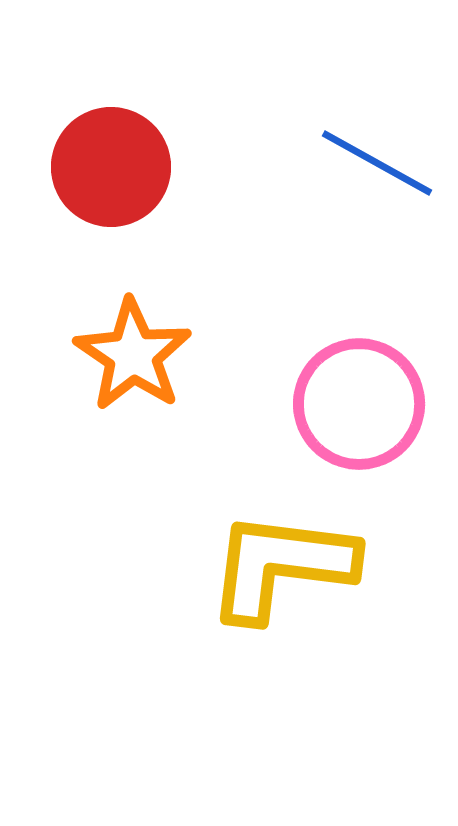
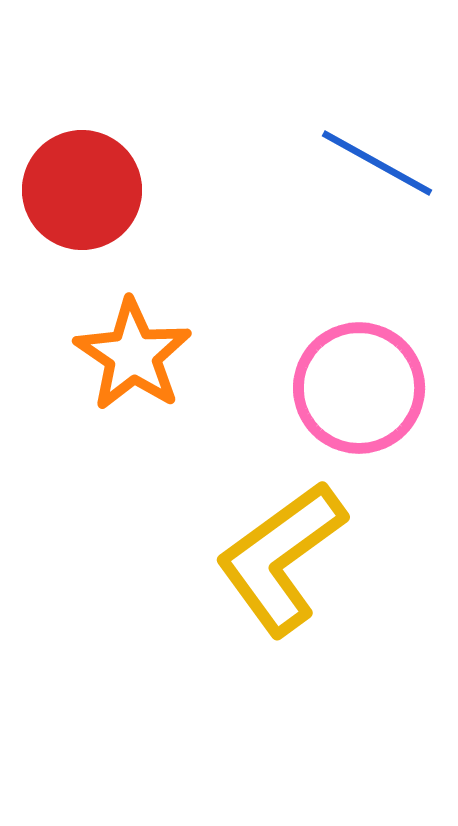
red circle: moved 29 px left, 23 px down
pink circle: moved 16 px up
yellow L-shape: moved 8 px up; rotated 43 degrees counterclockwise
